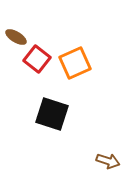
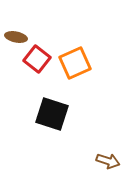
brown ellipse: rotated 20 degrees counterclockwise
